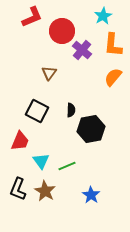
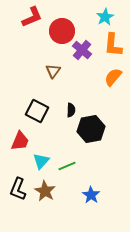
cyan star: moved 2 px right, 1 px down
brown triangle: moved 4 px right, 2 px up
cyan triangle: rotated 18 degrees clockwise
